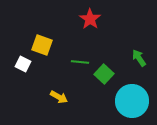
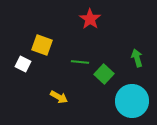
green arrow: moved 2 px left; rotated 18 degrees clockwise
